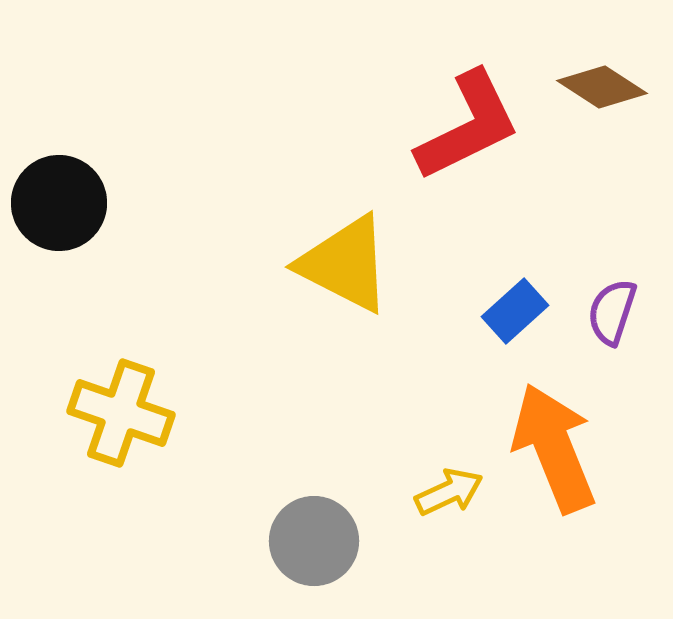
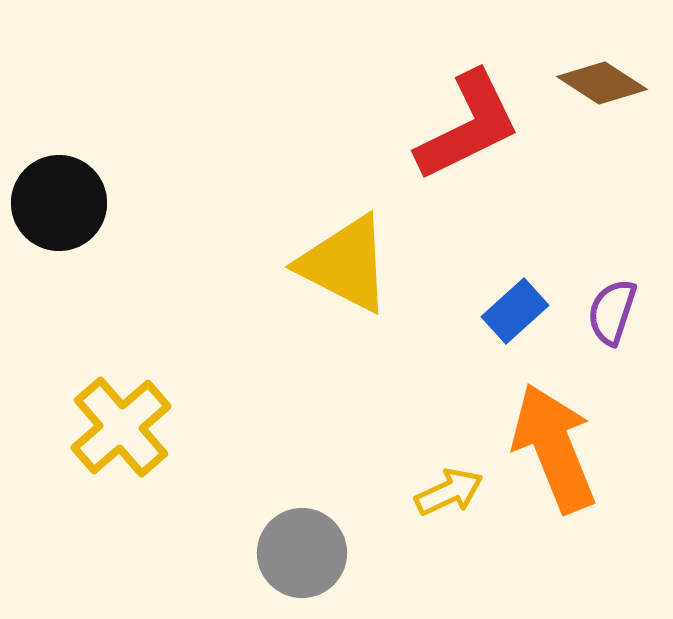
brown diamond: moved 4 px up
yellow cross: moved 14 px down; rotated 30 degrees clockwise
gray circle: moved 12 px left, 12 px down
